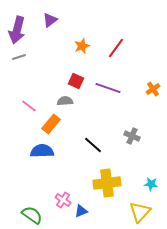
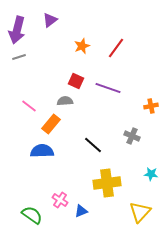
orange cross: moved 2 px left, 17 px down; rotated 24 degrees clockwise
cyan star: moved 10 px up
pink cross: moved 3 px left
